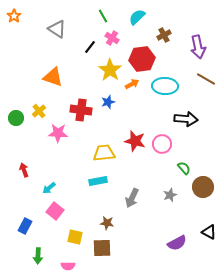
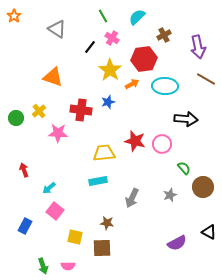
red hexagon: moved 2 px right
green arrow: moved 5 px right, 10 px down; rotated 21 degrees counterclockwise
